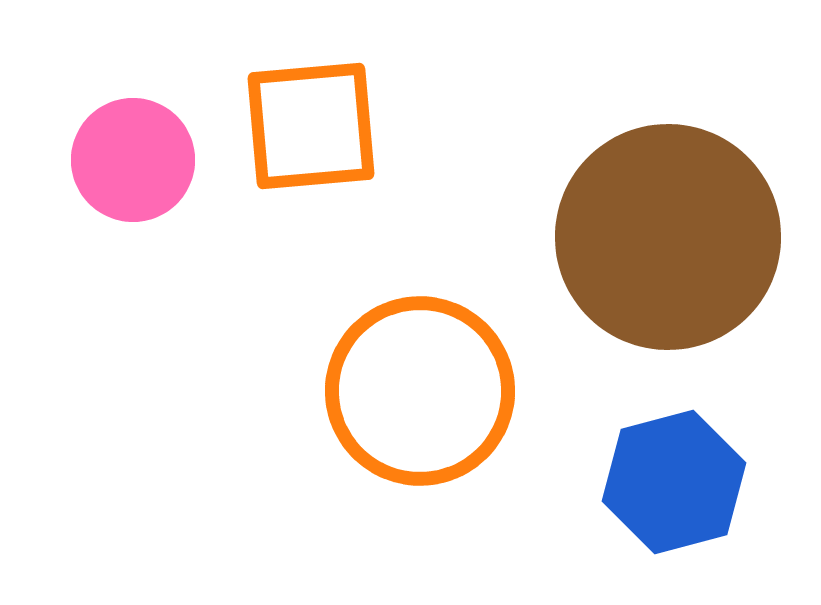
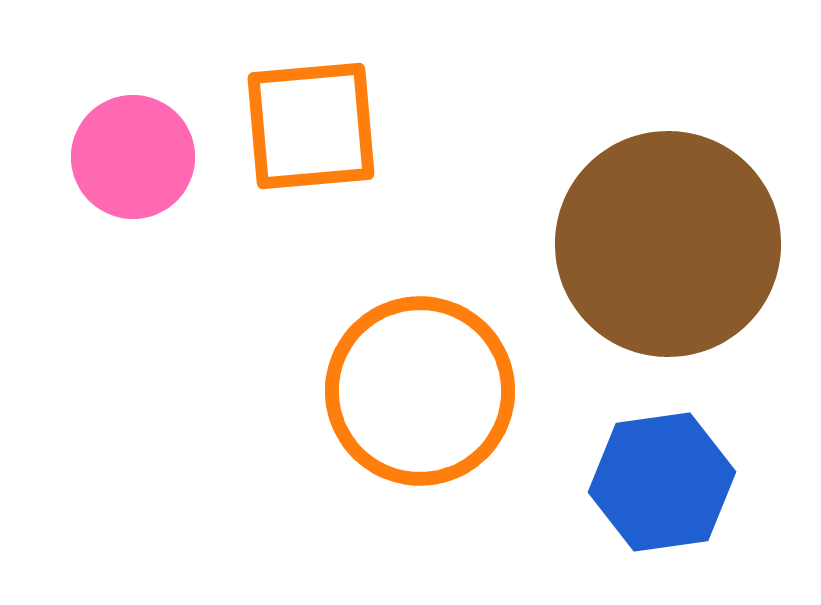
pink circle: moved 3 px up
brown circle: moved 7 px down
blue hexagon: moved 12 px left; rotated 7 degrees clockwise
